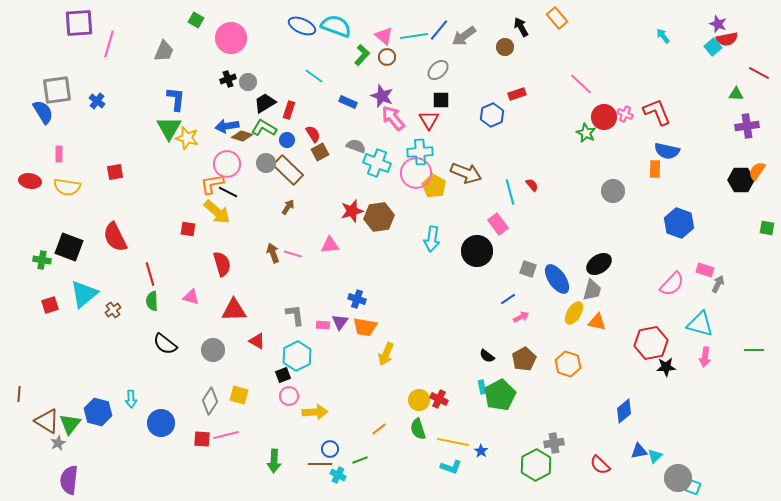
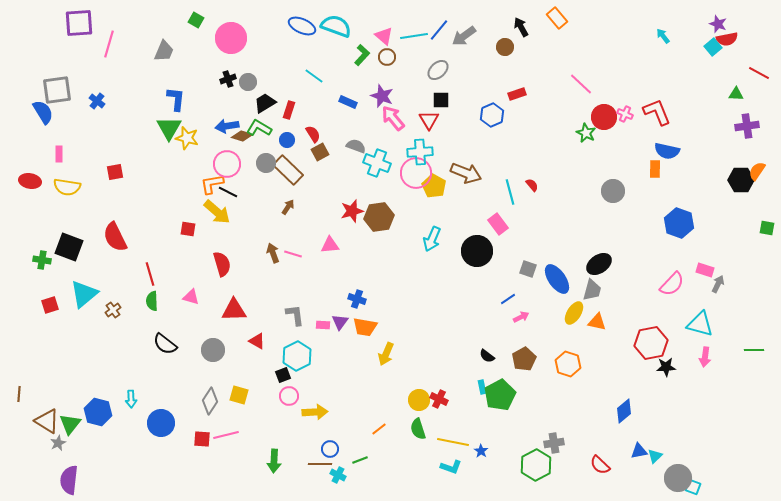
green L-shape at (264, 128): moved 5 px left
cyan arrow at (432, 239): rotated 15 degrees clockwise
